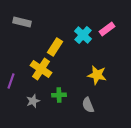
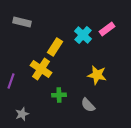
gray star: moved 11 px left, 13 px down
gray semicircle: rotated 21 degrees counterclockwise
